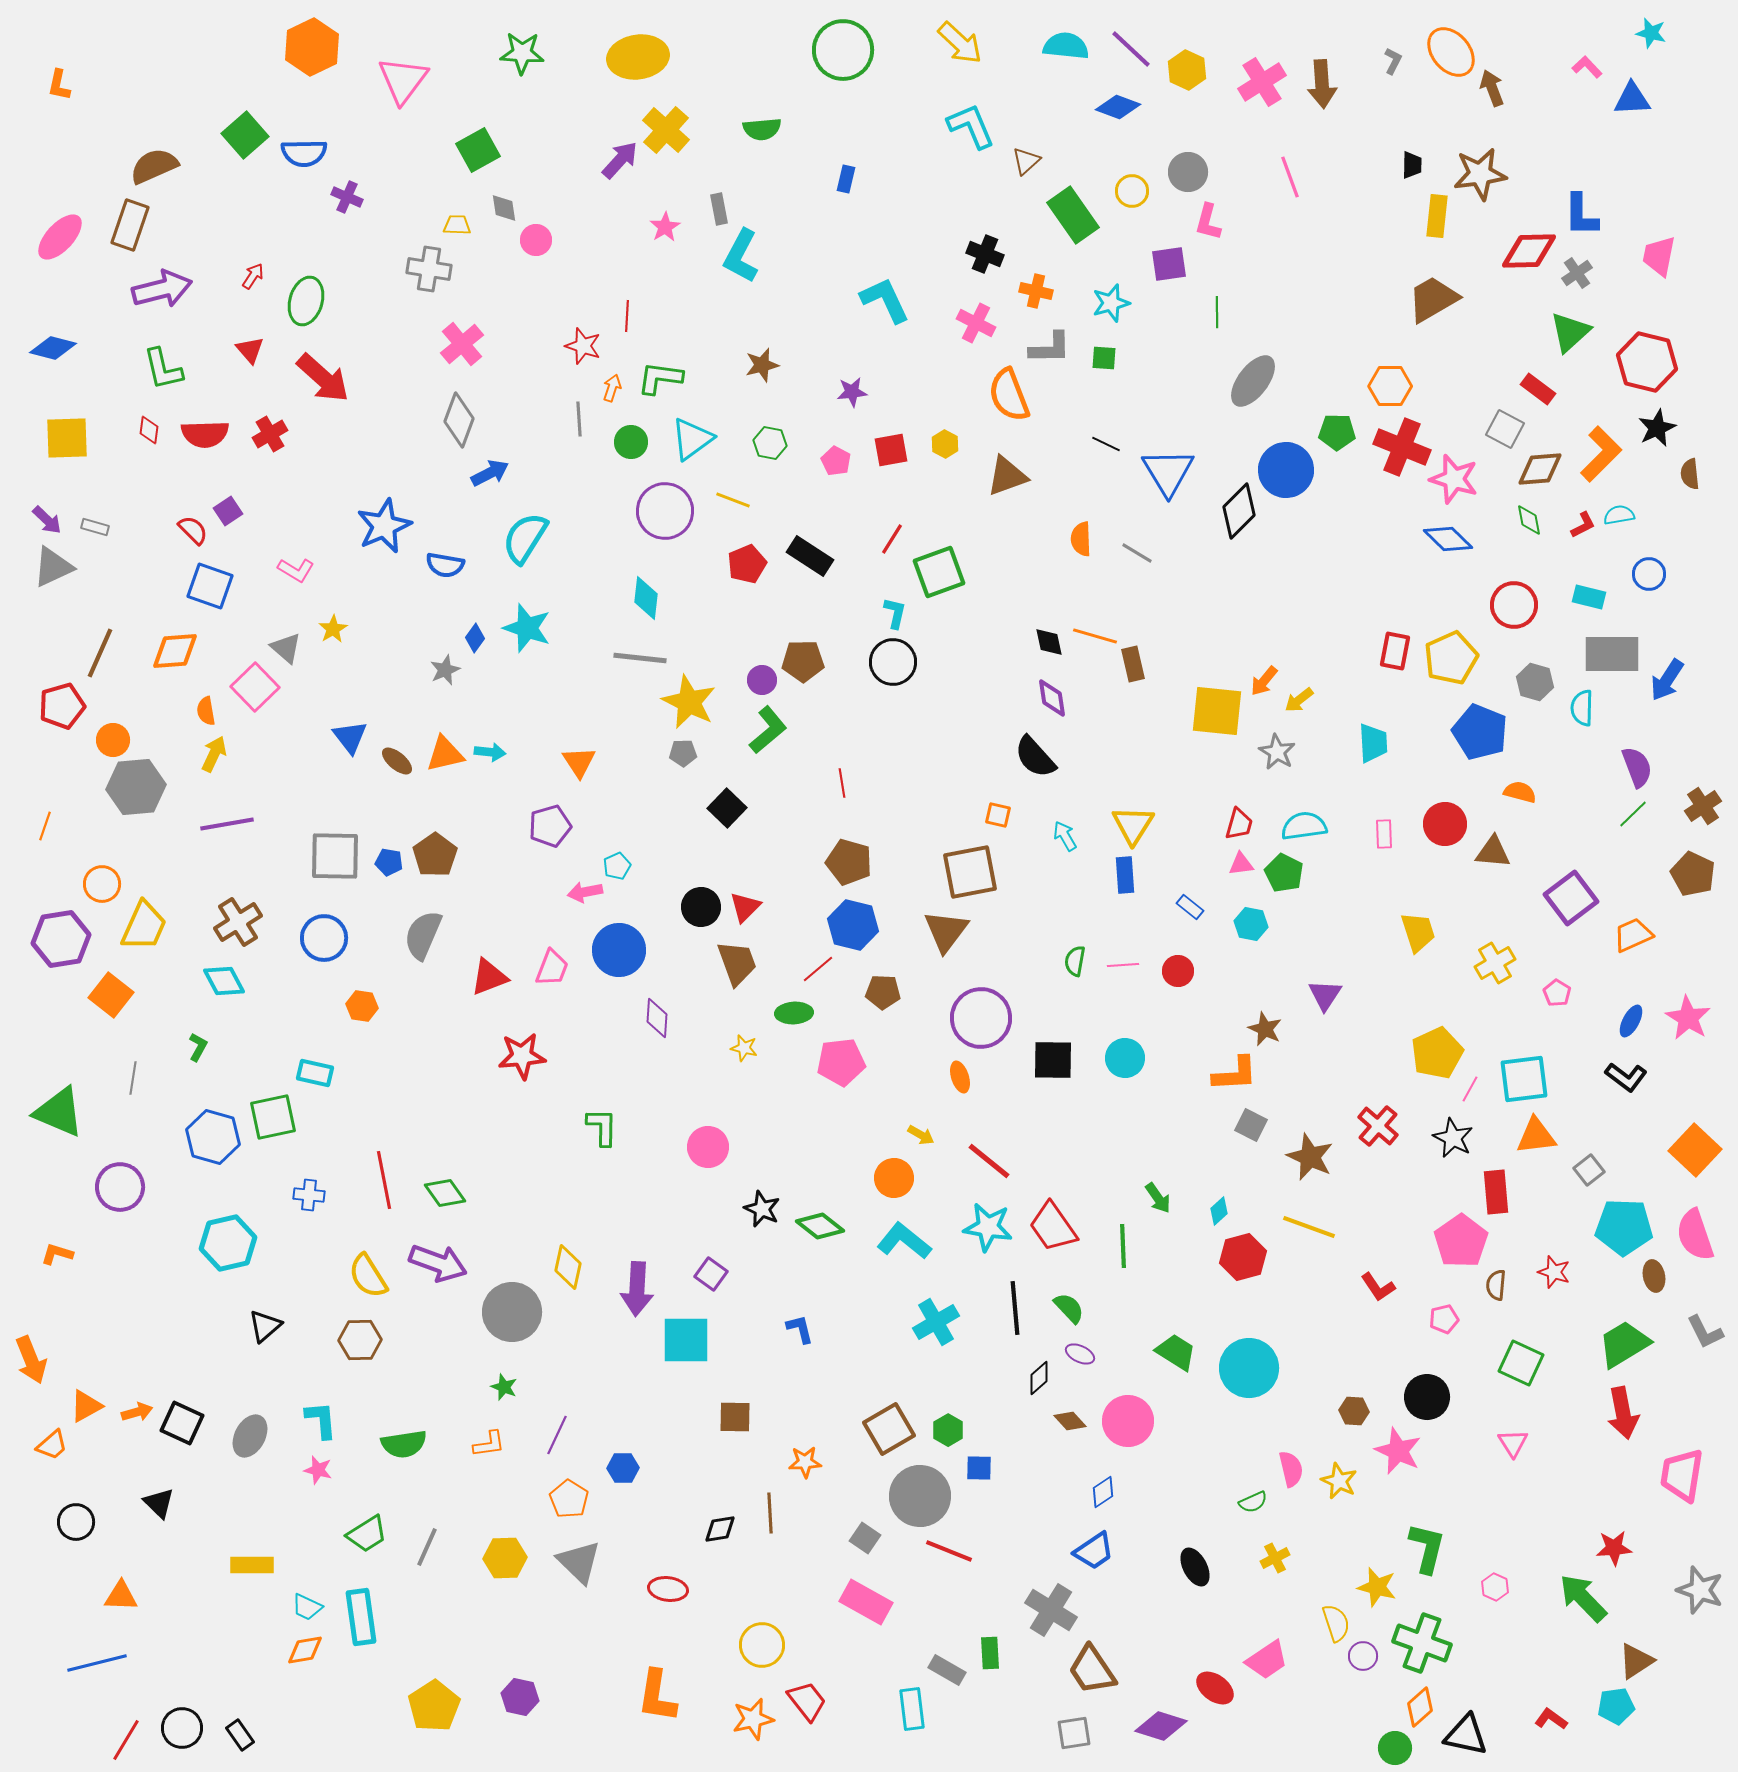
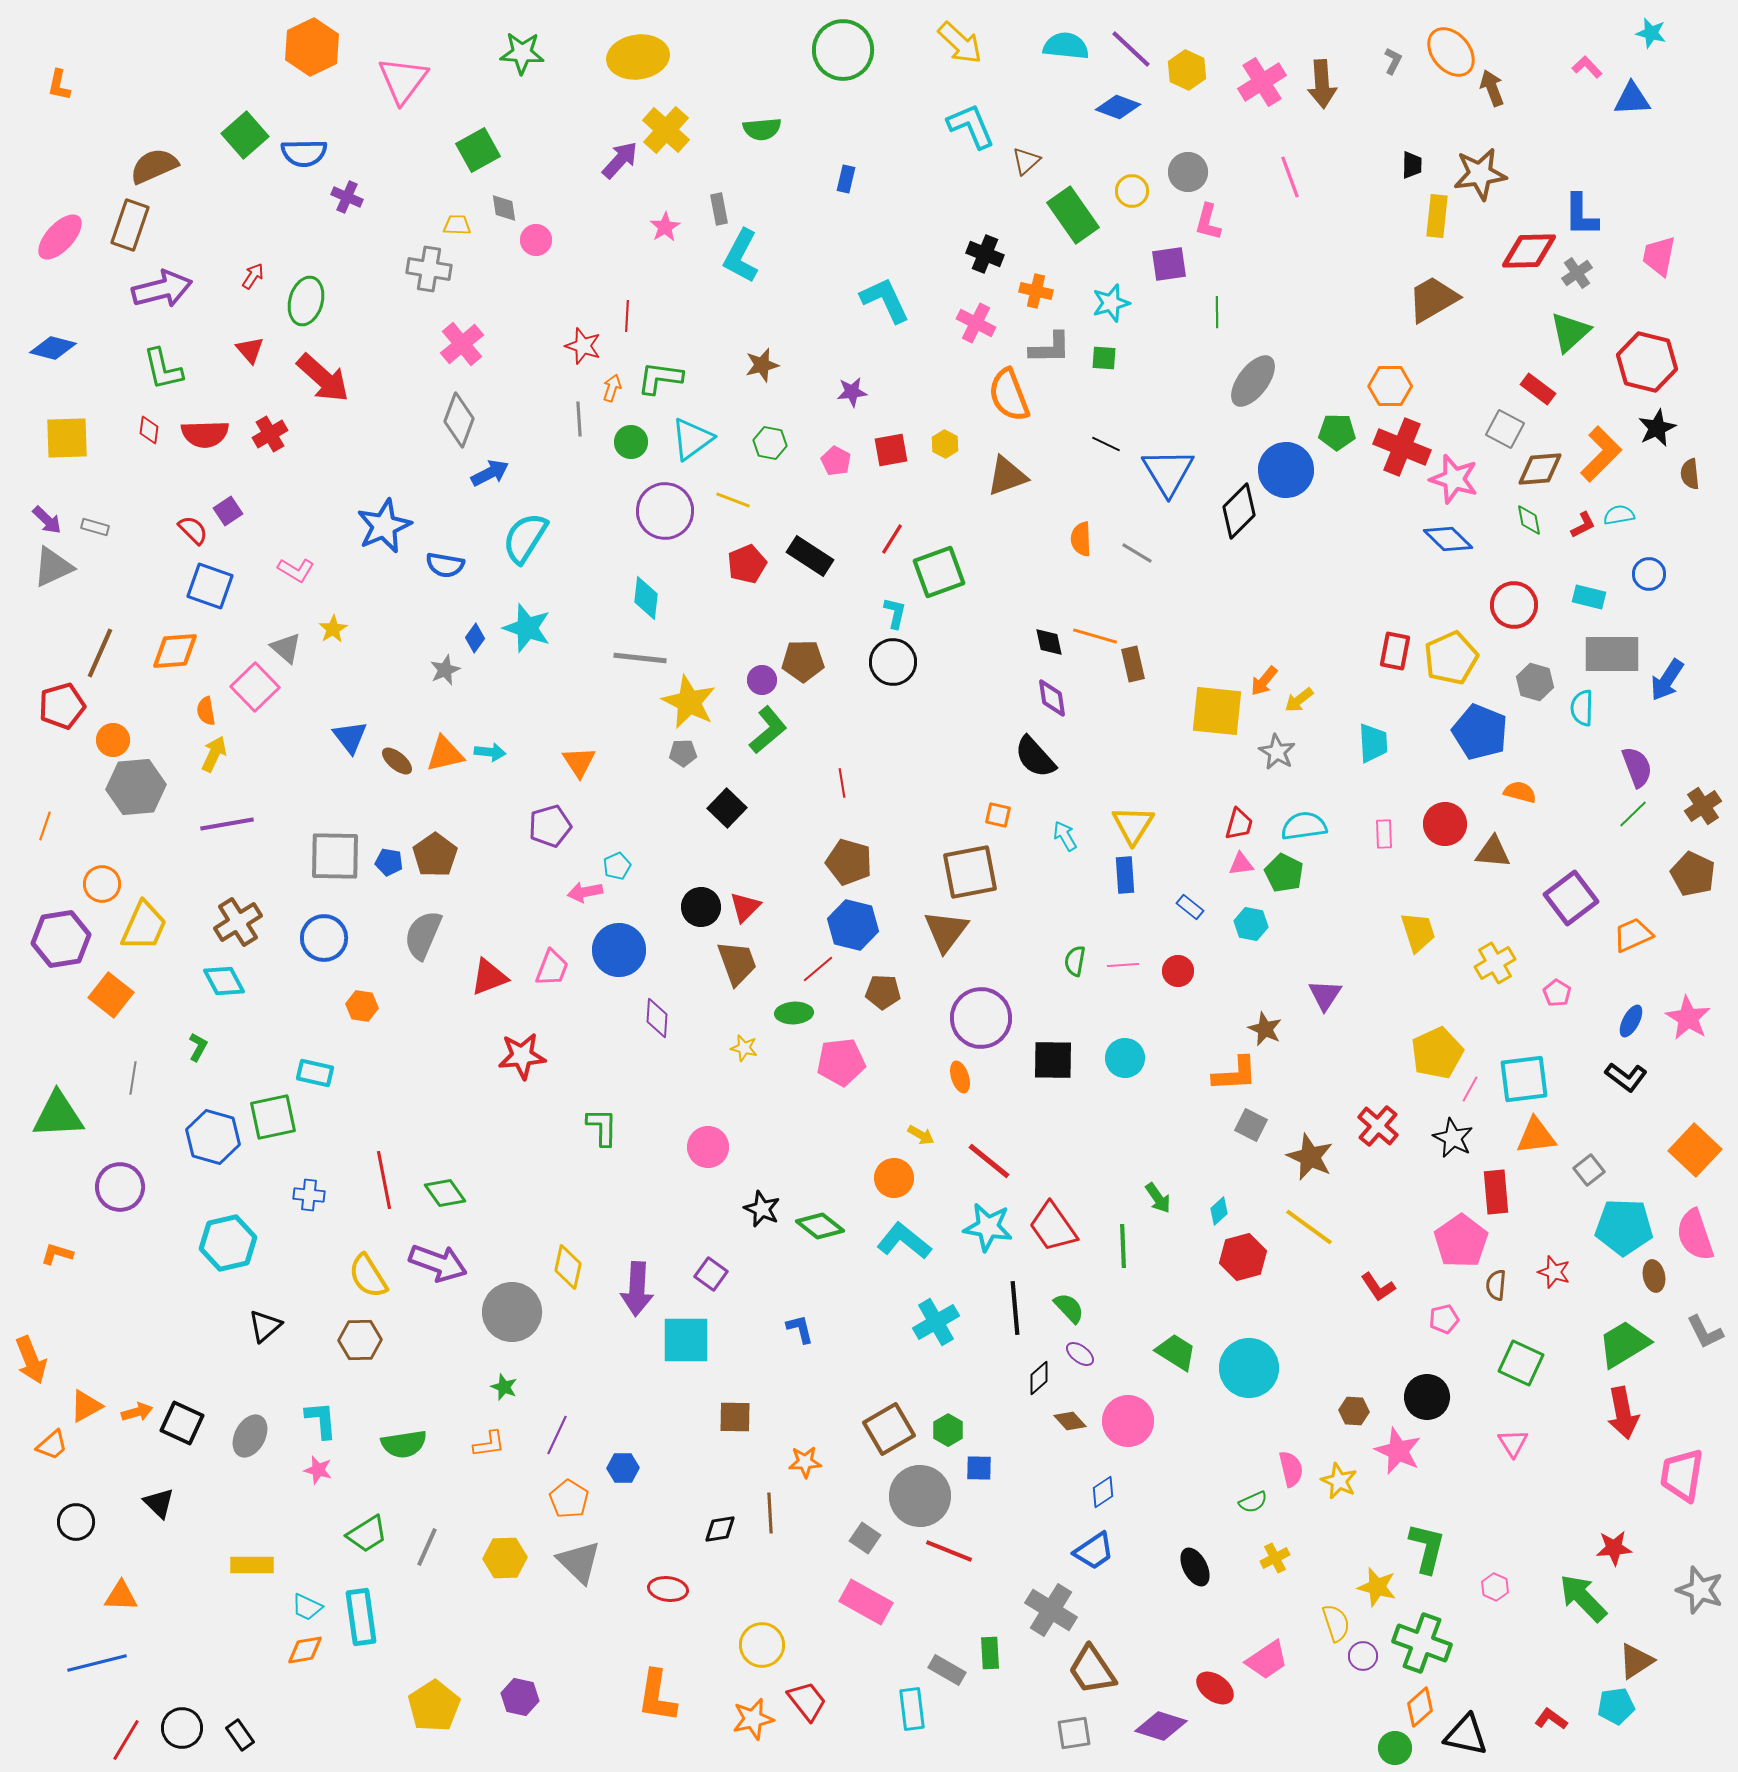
green triangle at (59, 1112): moved 1 px left, 3 px down; rotated 26 degrees counterclockwise
yellow line at (1309, 1227): rotated 16 degrees clockwise
purple ellipse at (1080, 1354): rotated 12 degrees clockwise
